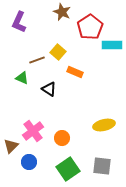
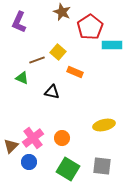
black triangle: moved 3 px right, 3 px down; rotated 21 degrees counterclockwise
pink cross: moved 7 px down
green square: rotated 25 degrees counterclockwise
